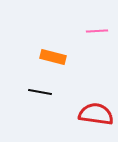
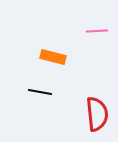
red semicircle: moved 1 px right; rotated 76 degrees clockwise
